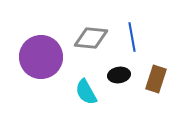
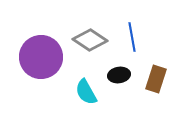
gray diamond: moved 1 px left, 2 px down; rotated 28 degrees clockwise
